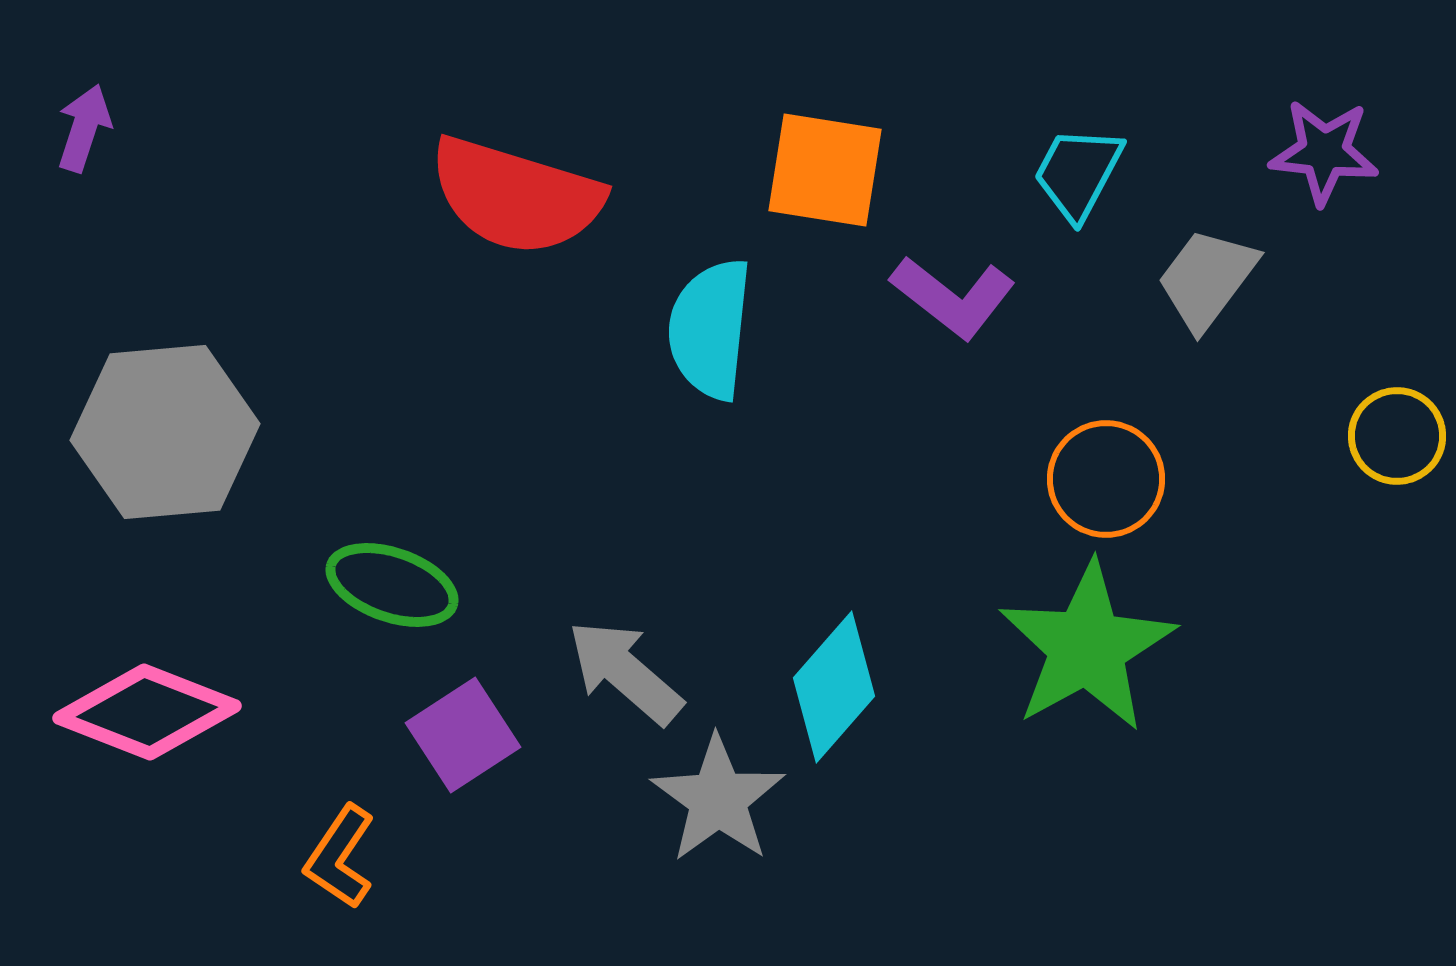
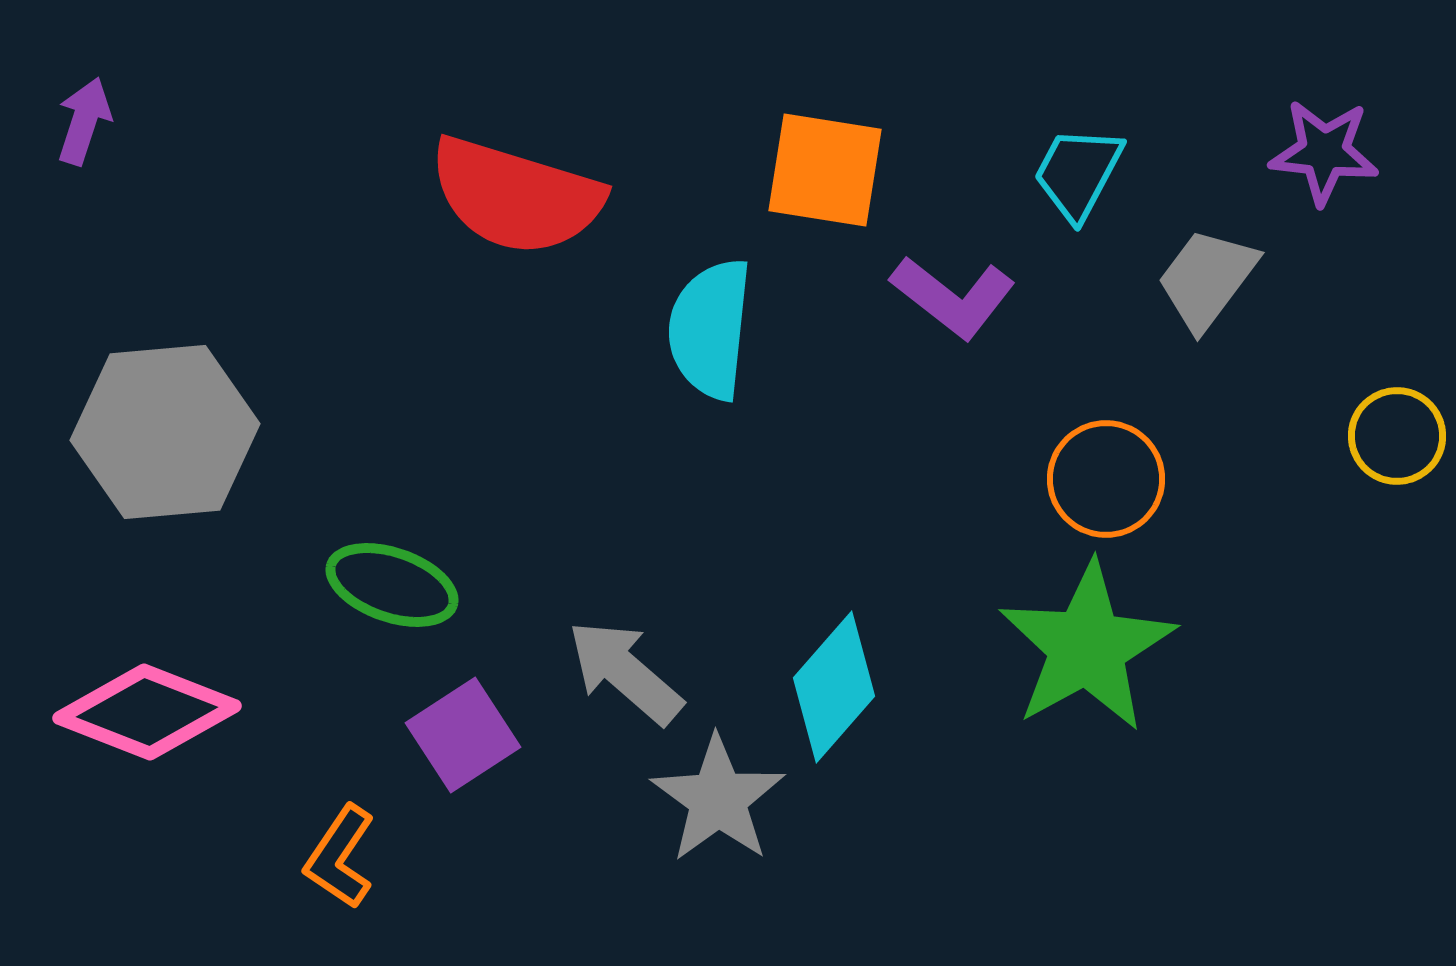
purple arrow: moved 7 px up
